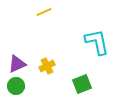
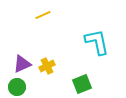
yellow line: moved 1 px left, 3 px down
purple triangle: moved 5 px right
green circle: moved 1 px right, 1 px down
